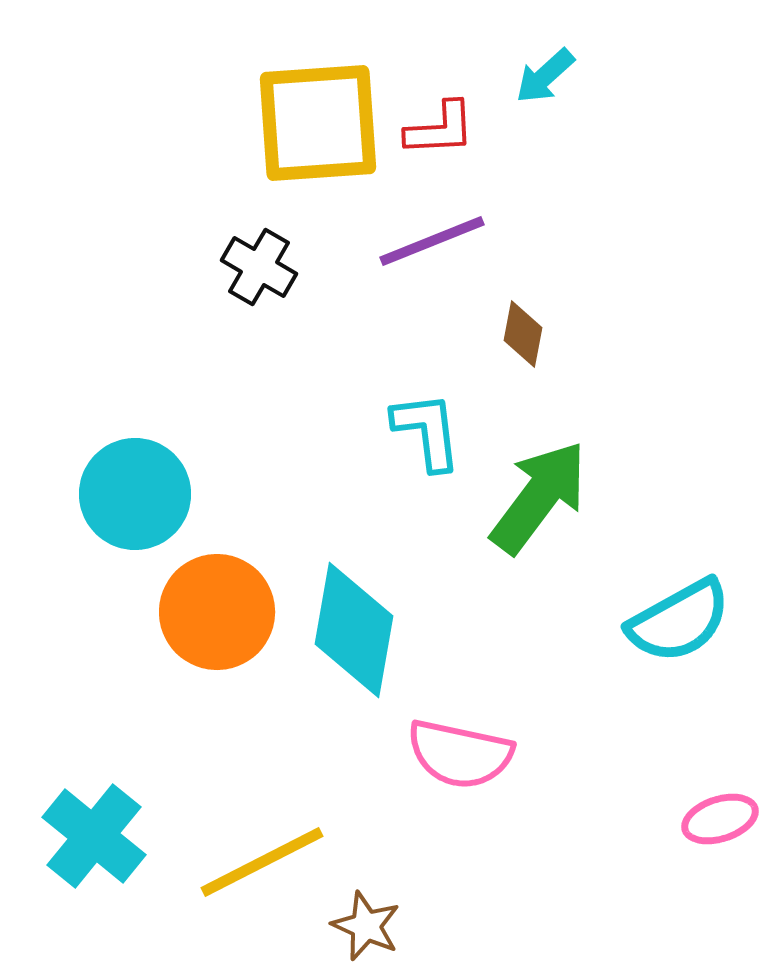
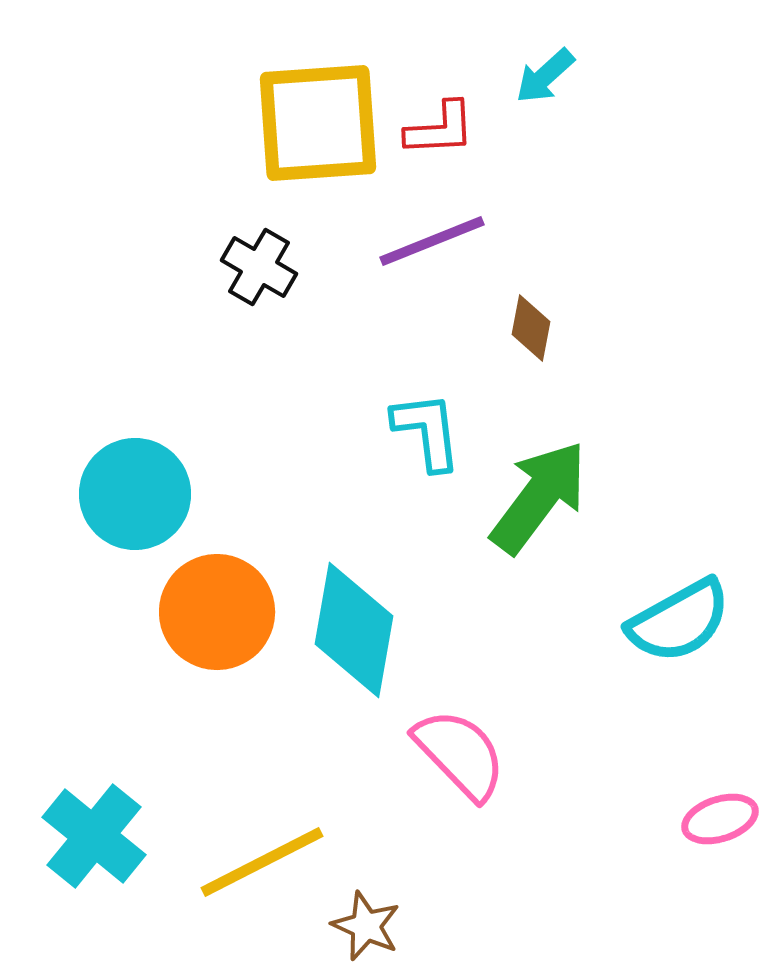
brown diamond: moved 8 px right, 6 px up
pink semicircle: rotated 146 degrees counterclockwise
